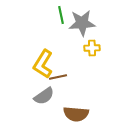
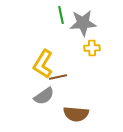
gray star: moved 1 px right
